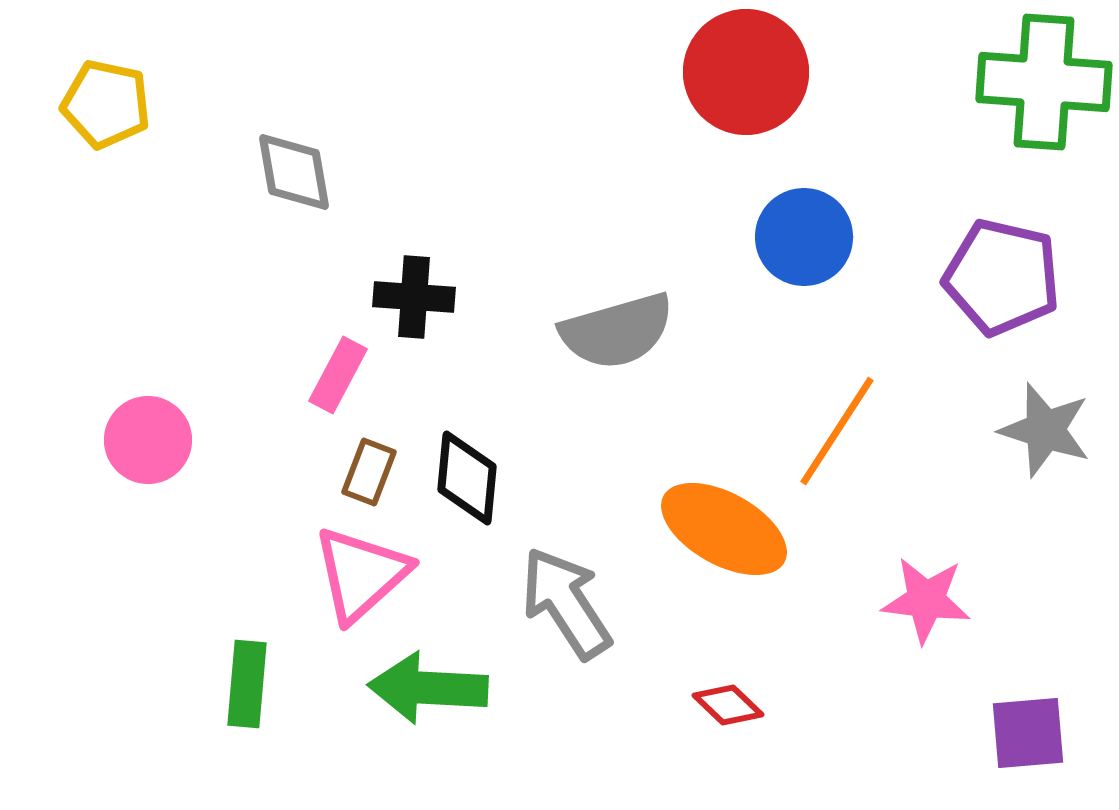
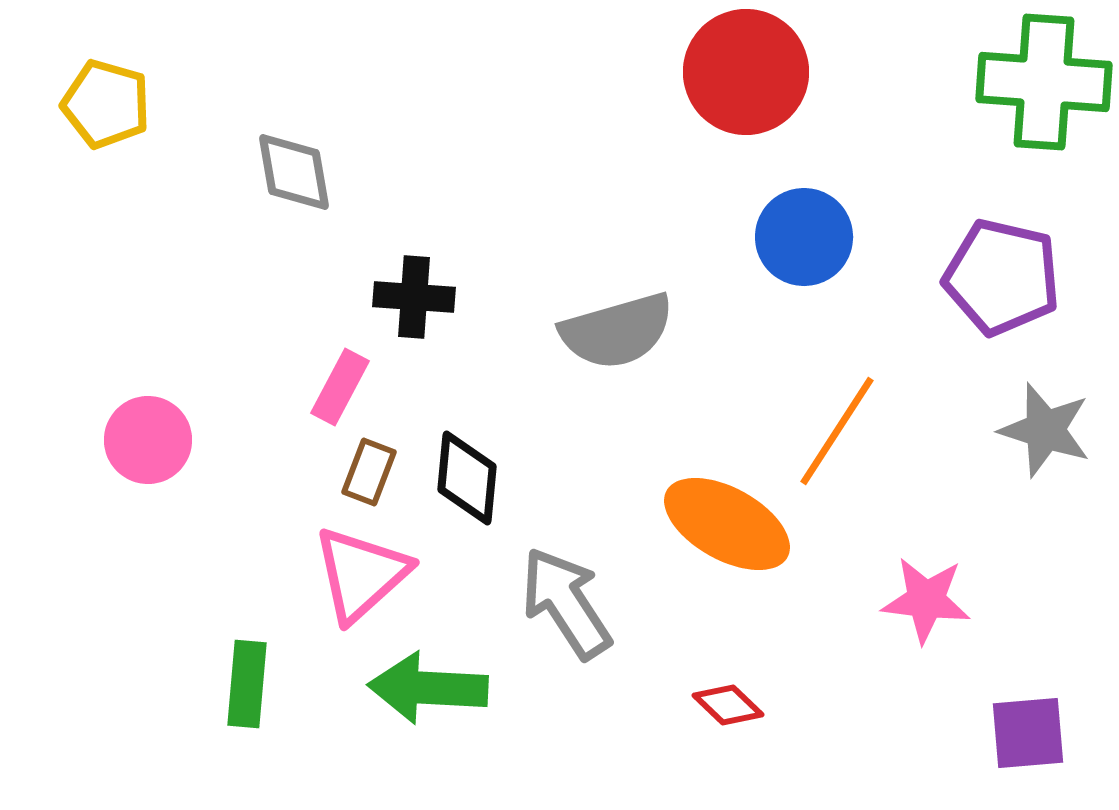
yellow pentagon: rotated 4 degrees clockwise
pink rectangle: moved 2 px right, 12 px down
orange ellipse: moved 3 px right, 5 px up
